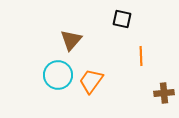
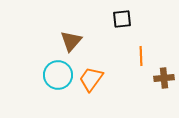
black square: rotated 18 degrees counterclockwise
brown triangle: moved 1 px down
orange trapezoid: moved 2 px up
brown cross: moved 15 px up
